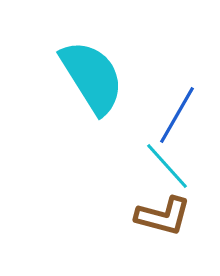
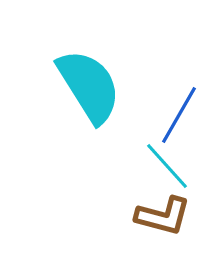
cyan semicircle: moved 3 px left, 9 px down
blue line: moved 2 px right
